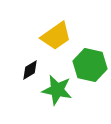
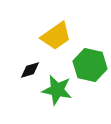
black diamond: rotated 15 degrees clockwise
